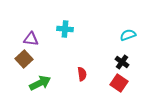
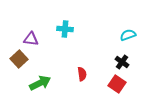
brown square: moved 5 px left
red square: moved 2 px left, 1 px down
